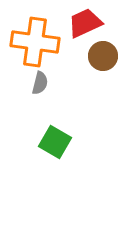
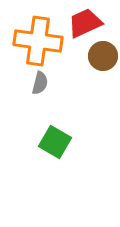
orange cross: moved 3 px right, 1 px up
